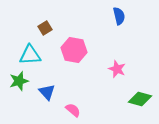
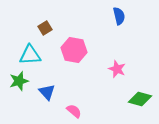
pink semicircle: moved 1 px right, 1 px down
